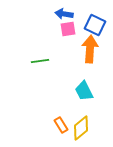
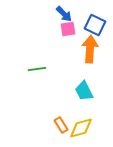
blue arrow: rotated 144 degrees counterclockwise
green line: moved 3 px left, 8 px down
yellow diamond: rotated 25 degrees clockwise
